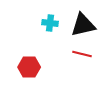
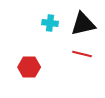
black triangle: moved 1 px up
